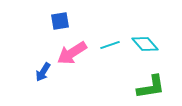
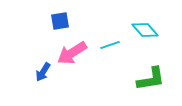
cyan diamond: moved 14 px up
green L-shape: moved 8 px up
